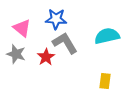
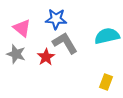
yellow rectangle: moved 1 px right, 1 px down; rotated 14 degrees clockwise
